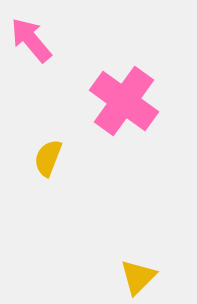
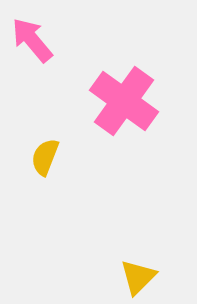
pink arrow: moved 1 px right
yellow semicircle: moved 3 px left, 1 px up
